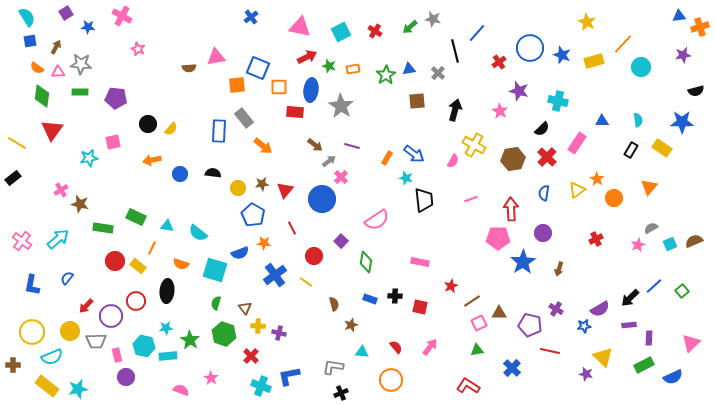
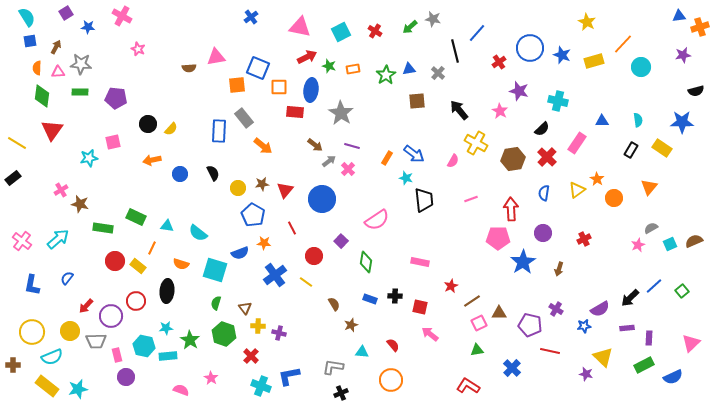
orange semicircle at (37, 68): rotated 56 degrees clockwise
gray star at (341, 106): moved 7 px down
black arrow at (455, 110): moved 4 px right; rotated 55 degrees counterclockwise
yellow cross at (474, 145): moved 2 px right, 2 px up
black semicircle at (213, 173): rotated 56 degrees clockwise
pink cross at (341, 177): moved 7 px right, 8 px up
red cross at (596, 239): moved 12 px left
brown semicircle at (334, 304): rotated 16 degrees counterclockwise
purple rectangle at (629, 325): moved 2 px left, 3 px down
red semicircle at (396, 347): moved 3 px left, 2 px up
pink arrow at (430, 347): moved 13 px up; rotated 90 degrees counterclockwise
